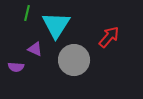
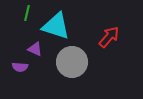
cyan triangle: moved 1 px down; rotated 44 degrees counterclockwise
gray circle: moved 2 px left, 2 px down
purple semicircle: moved 4 px right
